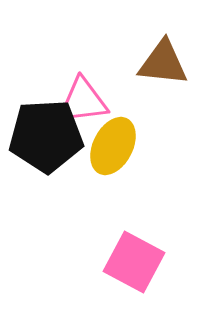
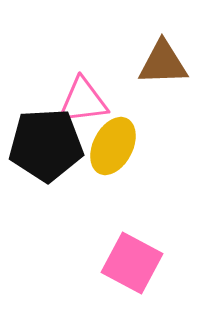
brown triangle: rotated 8 degrees counterclockwise
black pentagon: moved 9 px down
pink square: moved 2 px left, 1 px down
